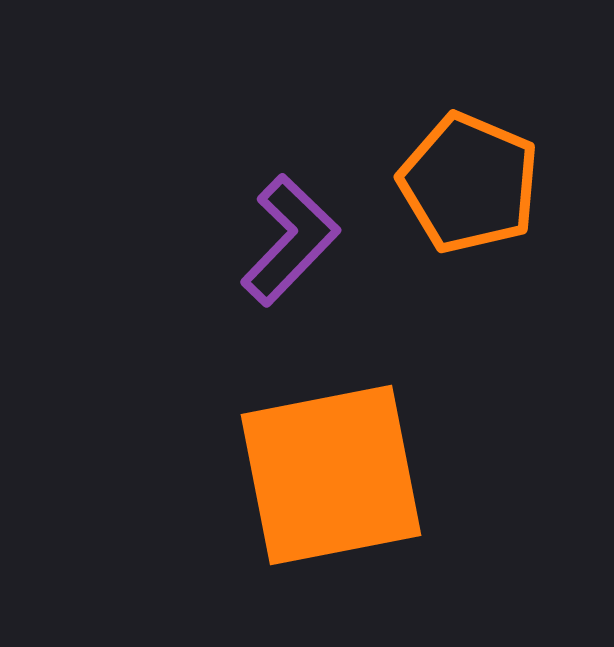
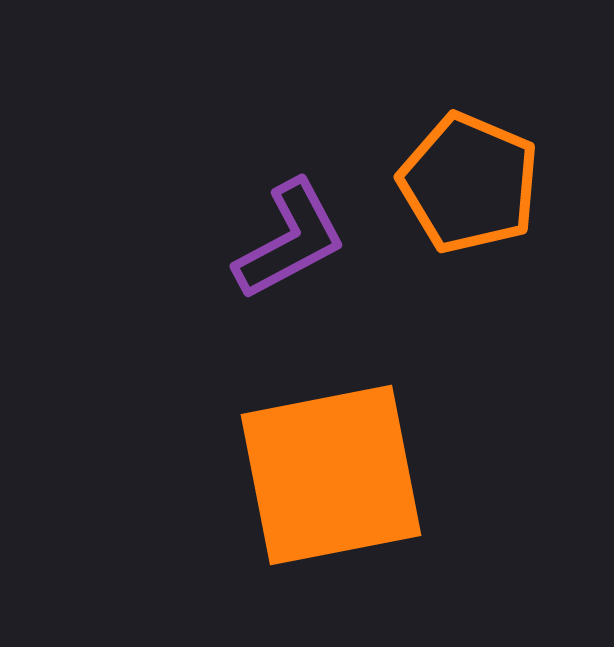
purple L-shape: rotated 18 degrees clockwise
